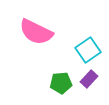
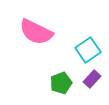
purple rectangle: moved 3 px right
green pentagon: rotated 15 degrees counterclockwise
